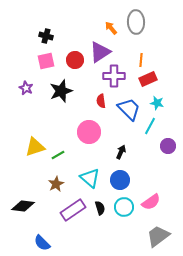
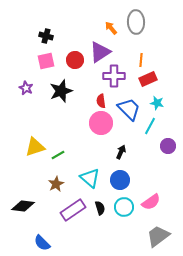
pink circle: moved 12 px right, 9 px up
